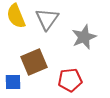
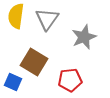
yellow semicircle: rotated 30 degrees clockwise
brown square: rotated 36 degrees counterclockwise
blue square: rotated 24 degrees clockwise
